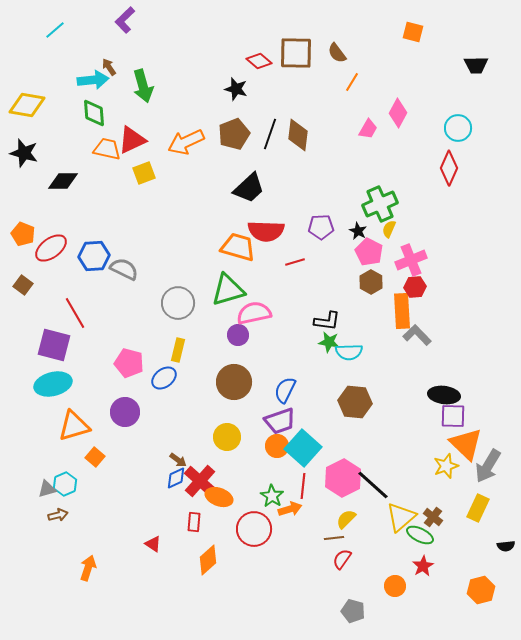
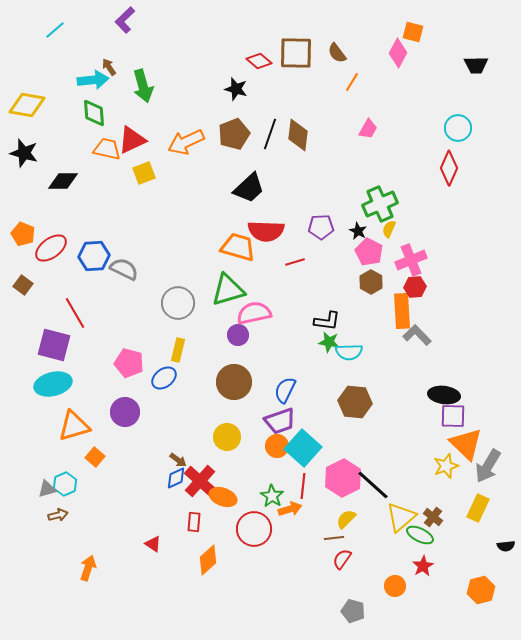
pink diamond at (398, 113): moved 60 px up
orange ellipse at (219, 497): moved 4 px right
